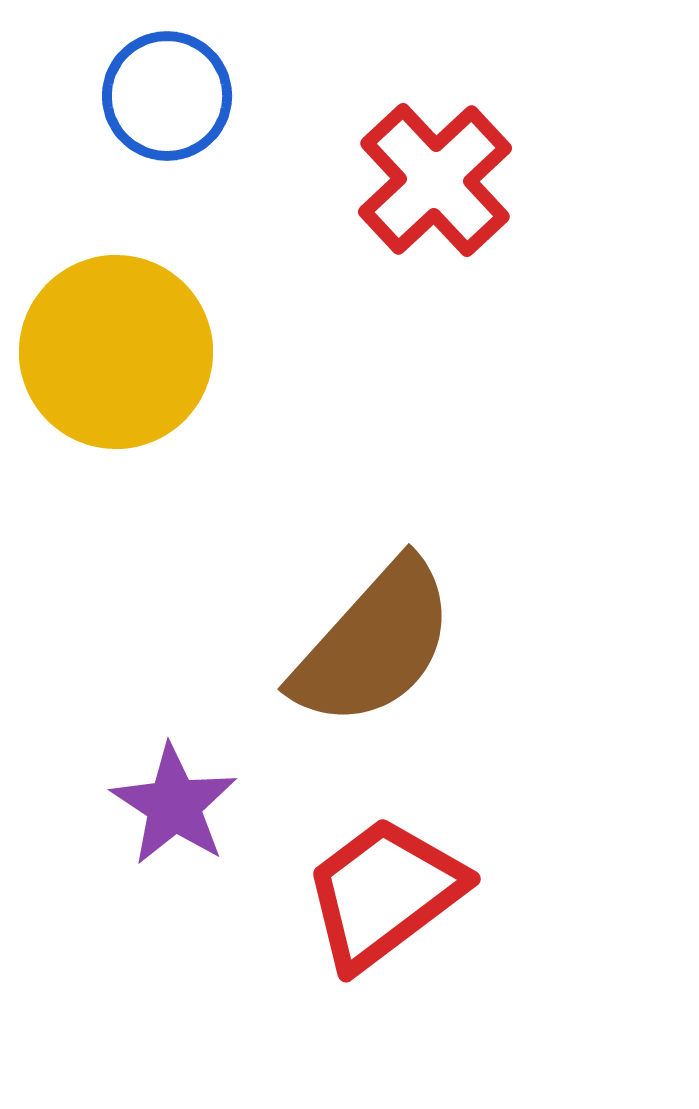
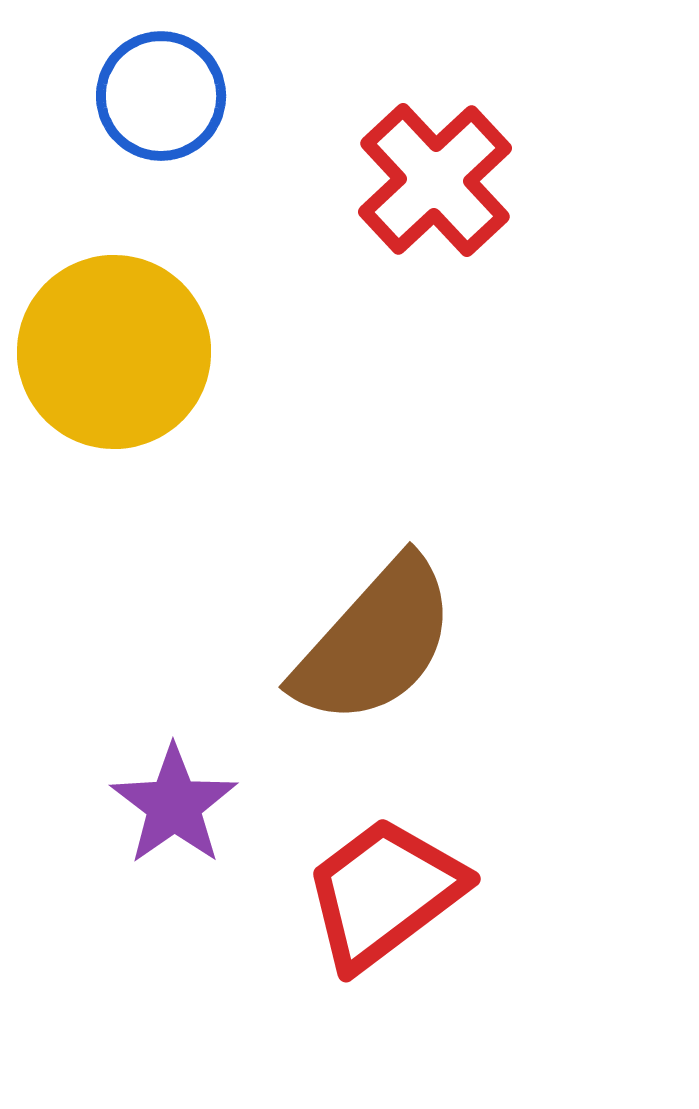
blue circle: moved 6 px left
yellow circle: moved 2 px left
brown semicircle: moved 1 px right, 2 px up
purple star: rotated 4 degrees clockwise
